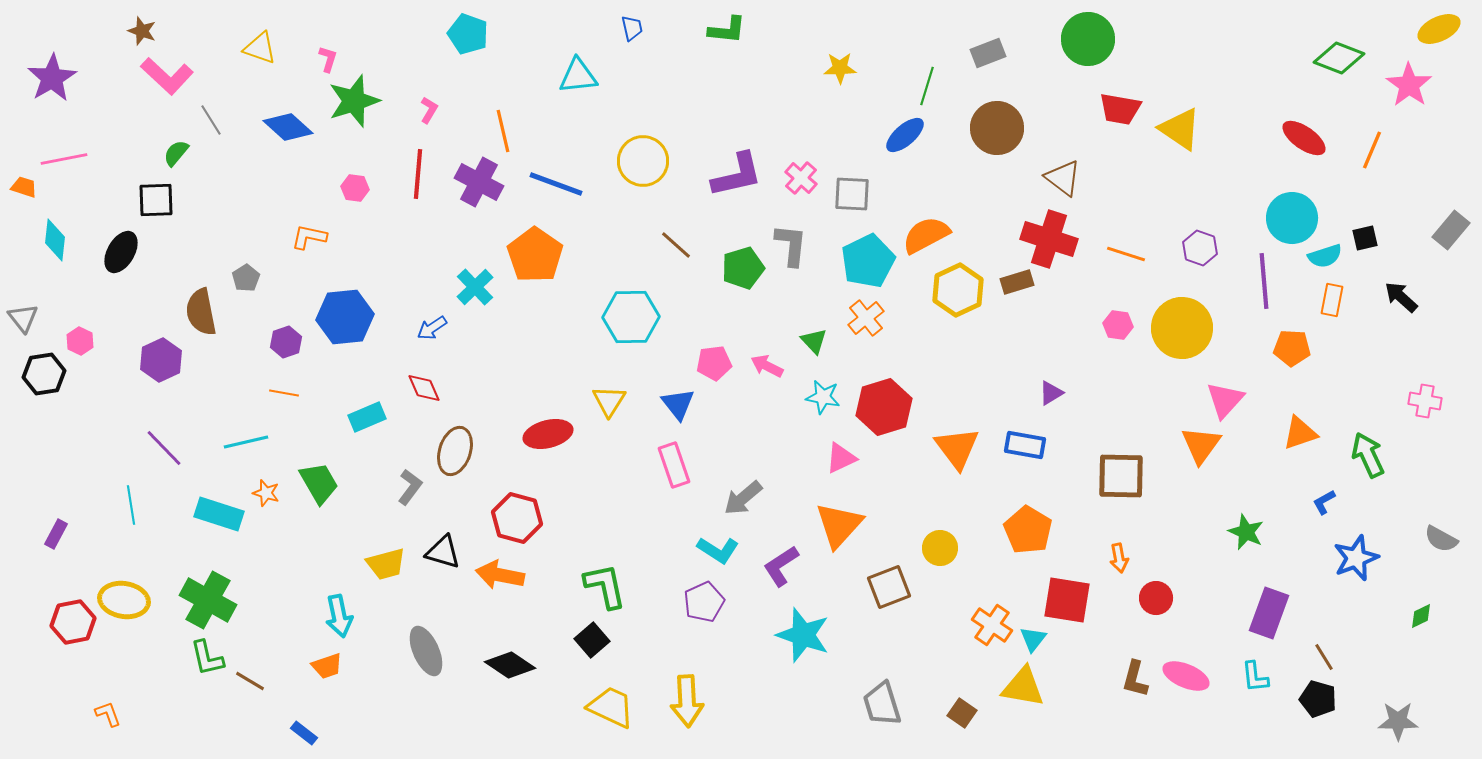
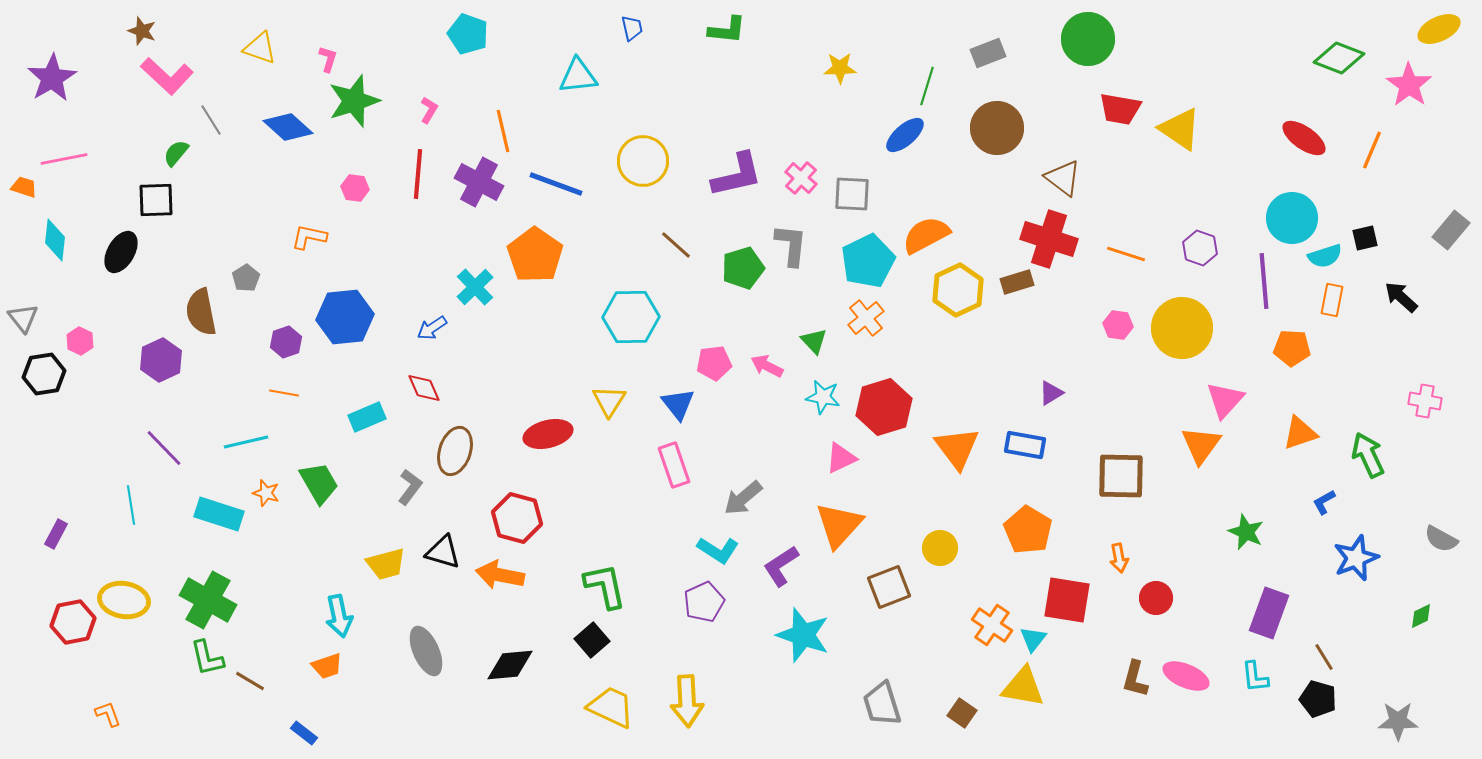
black diamond at (510, 665): rotated 39 degrees counterclockwise
